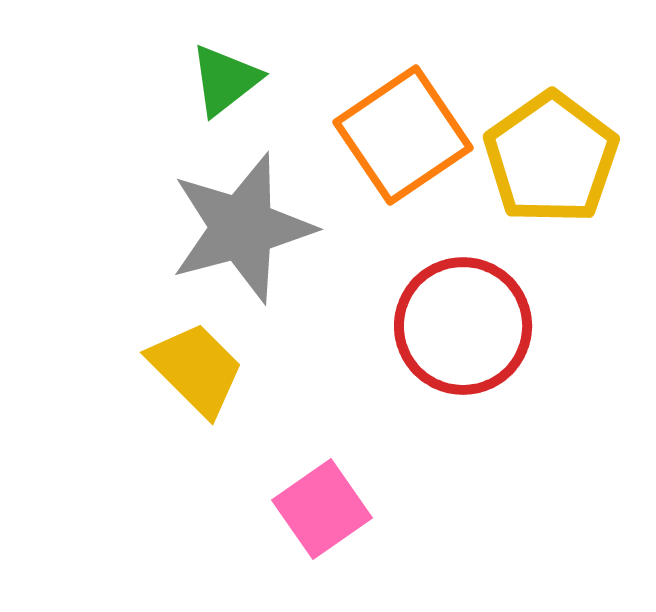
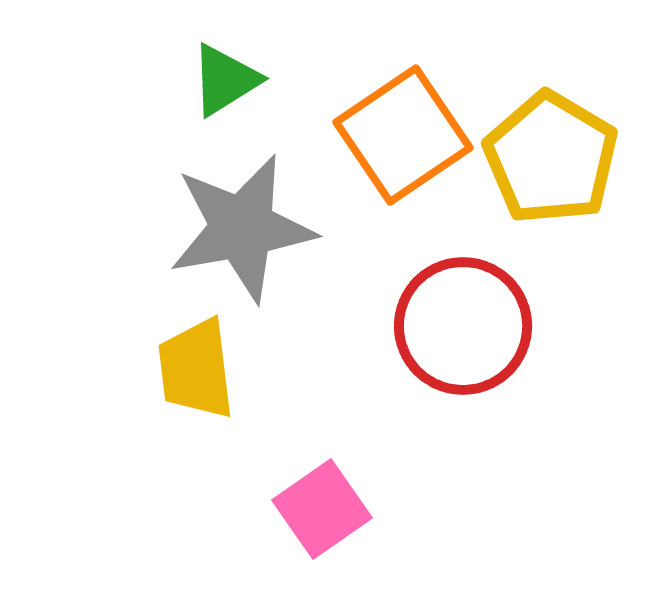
green triangle: rotated 6 degrees clockwise
yellow pentagon: rotated 6 degrees counterclockwise
gray star: rotated 5 degrees clockwise
yellow trapezoid: rotated 142 degrees counterclockwise
